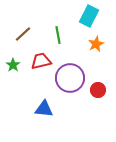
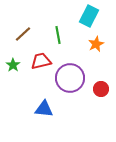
red circle: moved 3 px right, 1 px up
